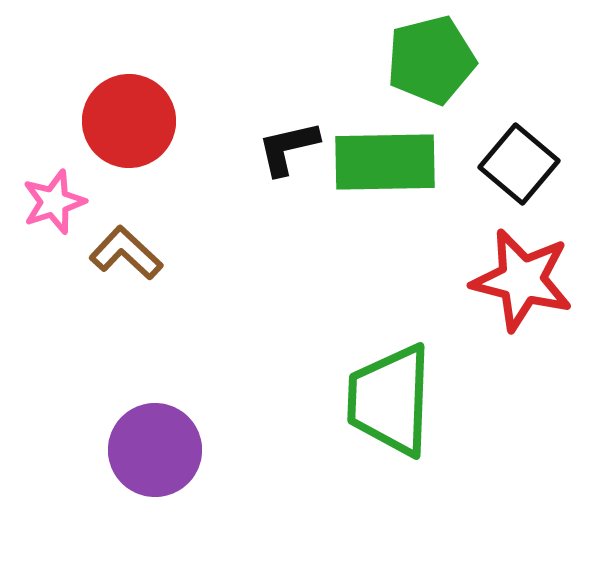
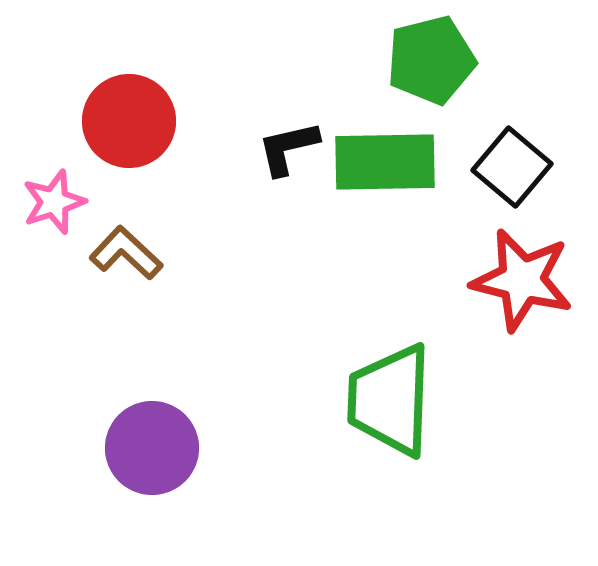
black square: moved 7 px left, 3 px down
purple circle: moved 3 px left, 2 px up
